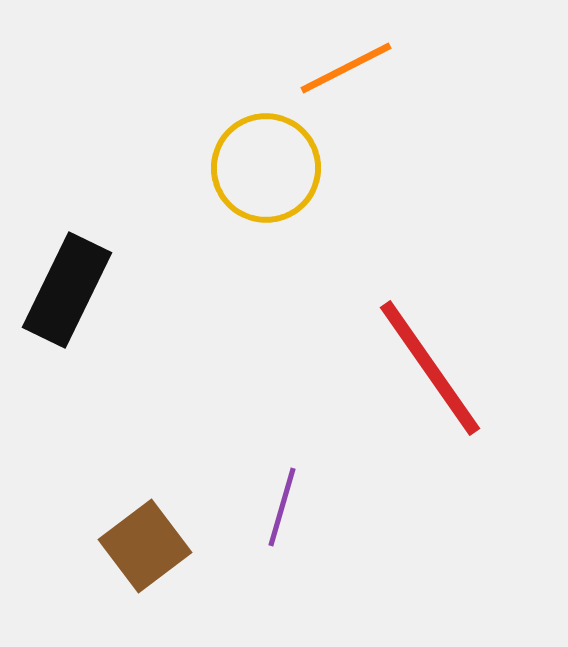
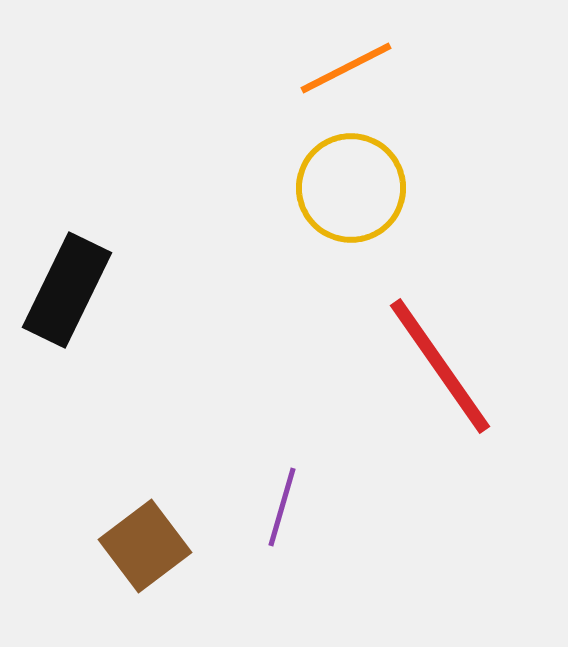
yellow circle: moved 85 px right, 20 px down
red line: moved 10 px right, 2 px up
